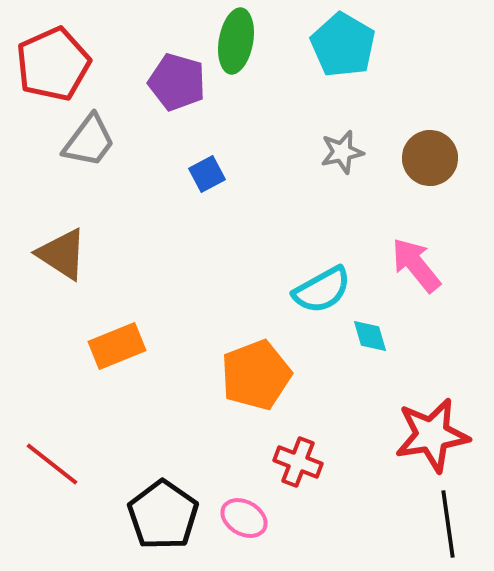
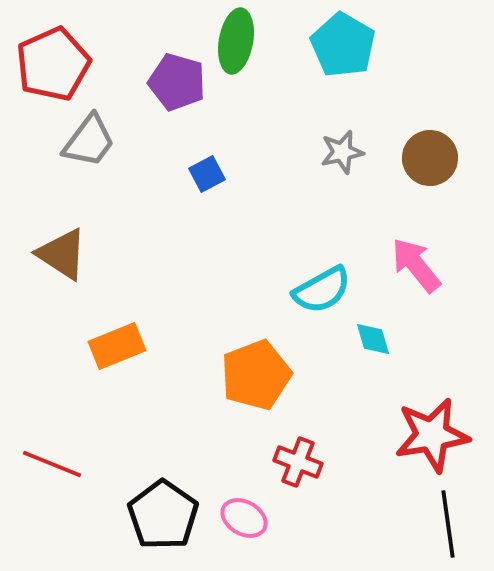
cyan diamond: moved 3 px right, 3 px down
red line: rotated 16 degrees counterclockwise
